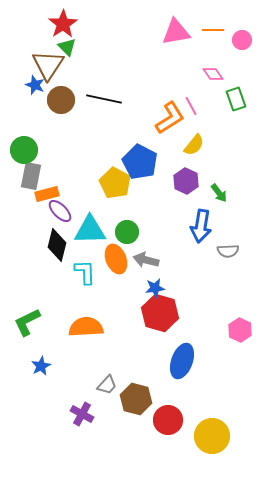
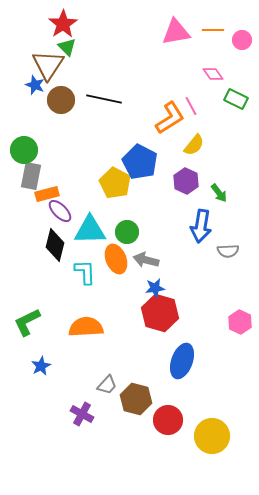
green rectangle at (236, 99): rotated 45 degrees counterclockwise
black diamond at (57, 245): moved 2 px left
pink hexagon at (240, 330): moved 8 px up
